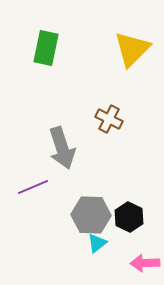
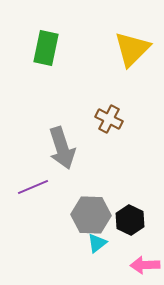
black hexagon: moved 1 px right, 3 px down
pink arrow: moved 2 px down
